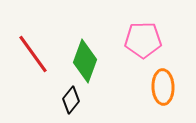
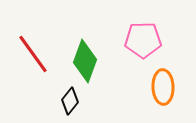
black diamond: moved 1 px left, 1 px down
